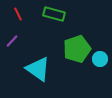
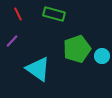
cyan circle: moved 2 px right, 3 px up
